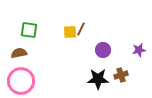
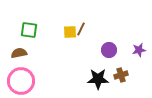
purple circle: moved 6 px right
